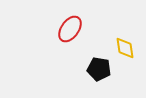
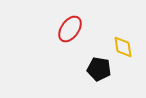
yellow diamond: moved 2 px left, 1 px up
